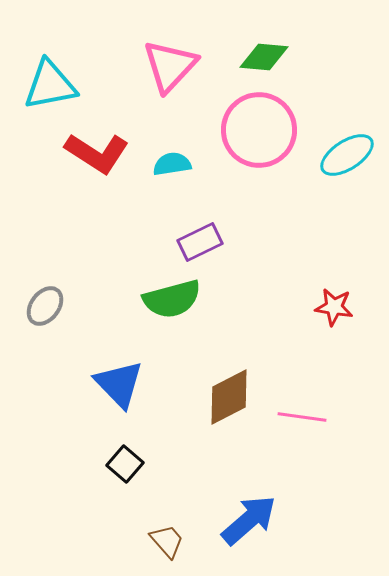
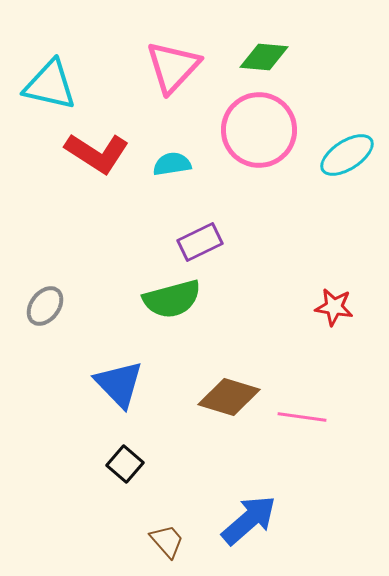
pink triangle: moved 3 px right, 1 px down
cyan triangle: rotated 24 degrees clockwise
brown diamond: rotated 44 degrees clockwise
